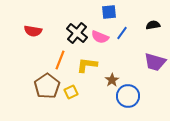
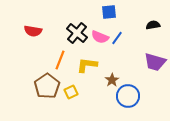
blue line: moved 5 px left, 5 px down
